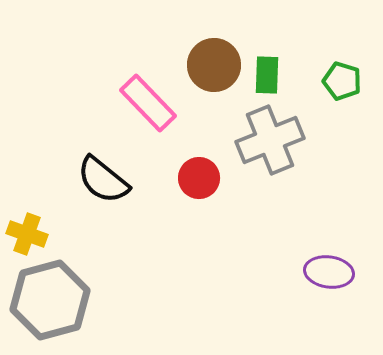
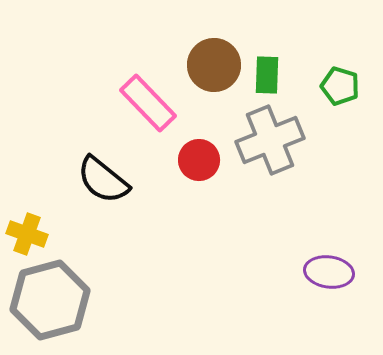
green pentagon: moved 2 px left, 5 px down
red circle: moved 18 px up
